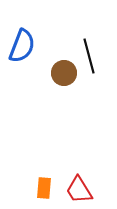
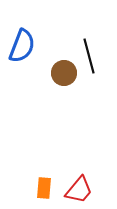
red trapezoid: rotated 108 degrees counterclockwise
